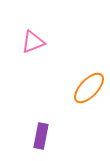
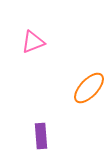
purple rectangle: rotated 15 degrees counterclockwise
